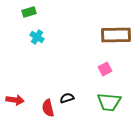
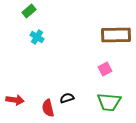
green rectangle: moved 1 px up; rotated 24 degrees counterclockwise
